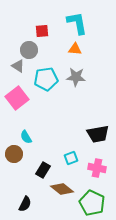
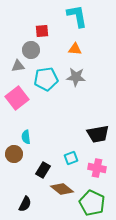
cyan L-shape: moved 7 px up
gray circle: moved 2 px right
gray triangle: rotated 40 degrees counterclockwise
cyan semicircle: rotated 24 degrees clockwise
